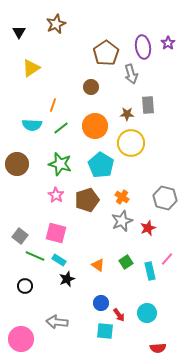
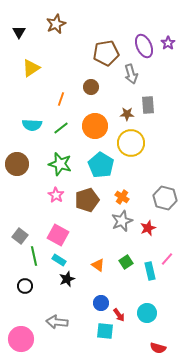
purple ellipse at (143, 47): moved 1 px right, 1 px up; rotated 15 degrees counterclockwise
brown pentagon at (106, 53): rotated 25 degrees clockwise
orange line at (53, 105): moved 8 px right, 6 px up
pink square at (56, 233): moved 2 px right, 2 px down; rotated 15 degrees clockwise
green line at (35, 256): moved 1 px left; rotated 54 degrees clockwise
red semicircle at (158, 348): rotated 21 degrees clockwise
